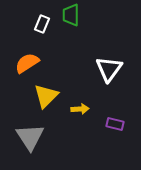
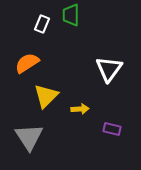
purple rectangle: moved 3 px left, 5 px down
gray triangle: moved 1 px left
